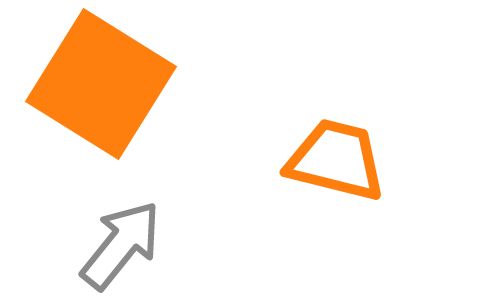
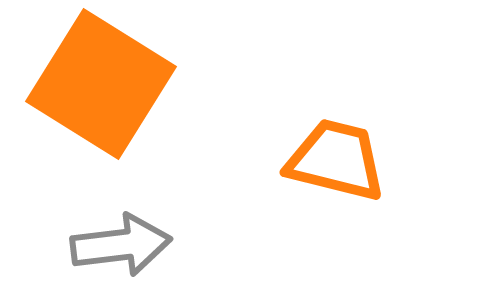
gray arrow: rotated 44 degrees clockwise
